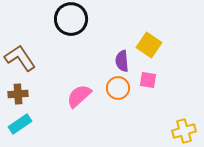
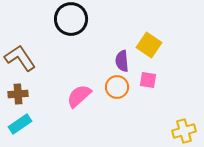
orange circle: moved 1 px left, 1 px up
